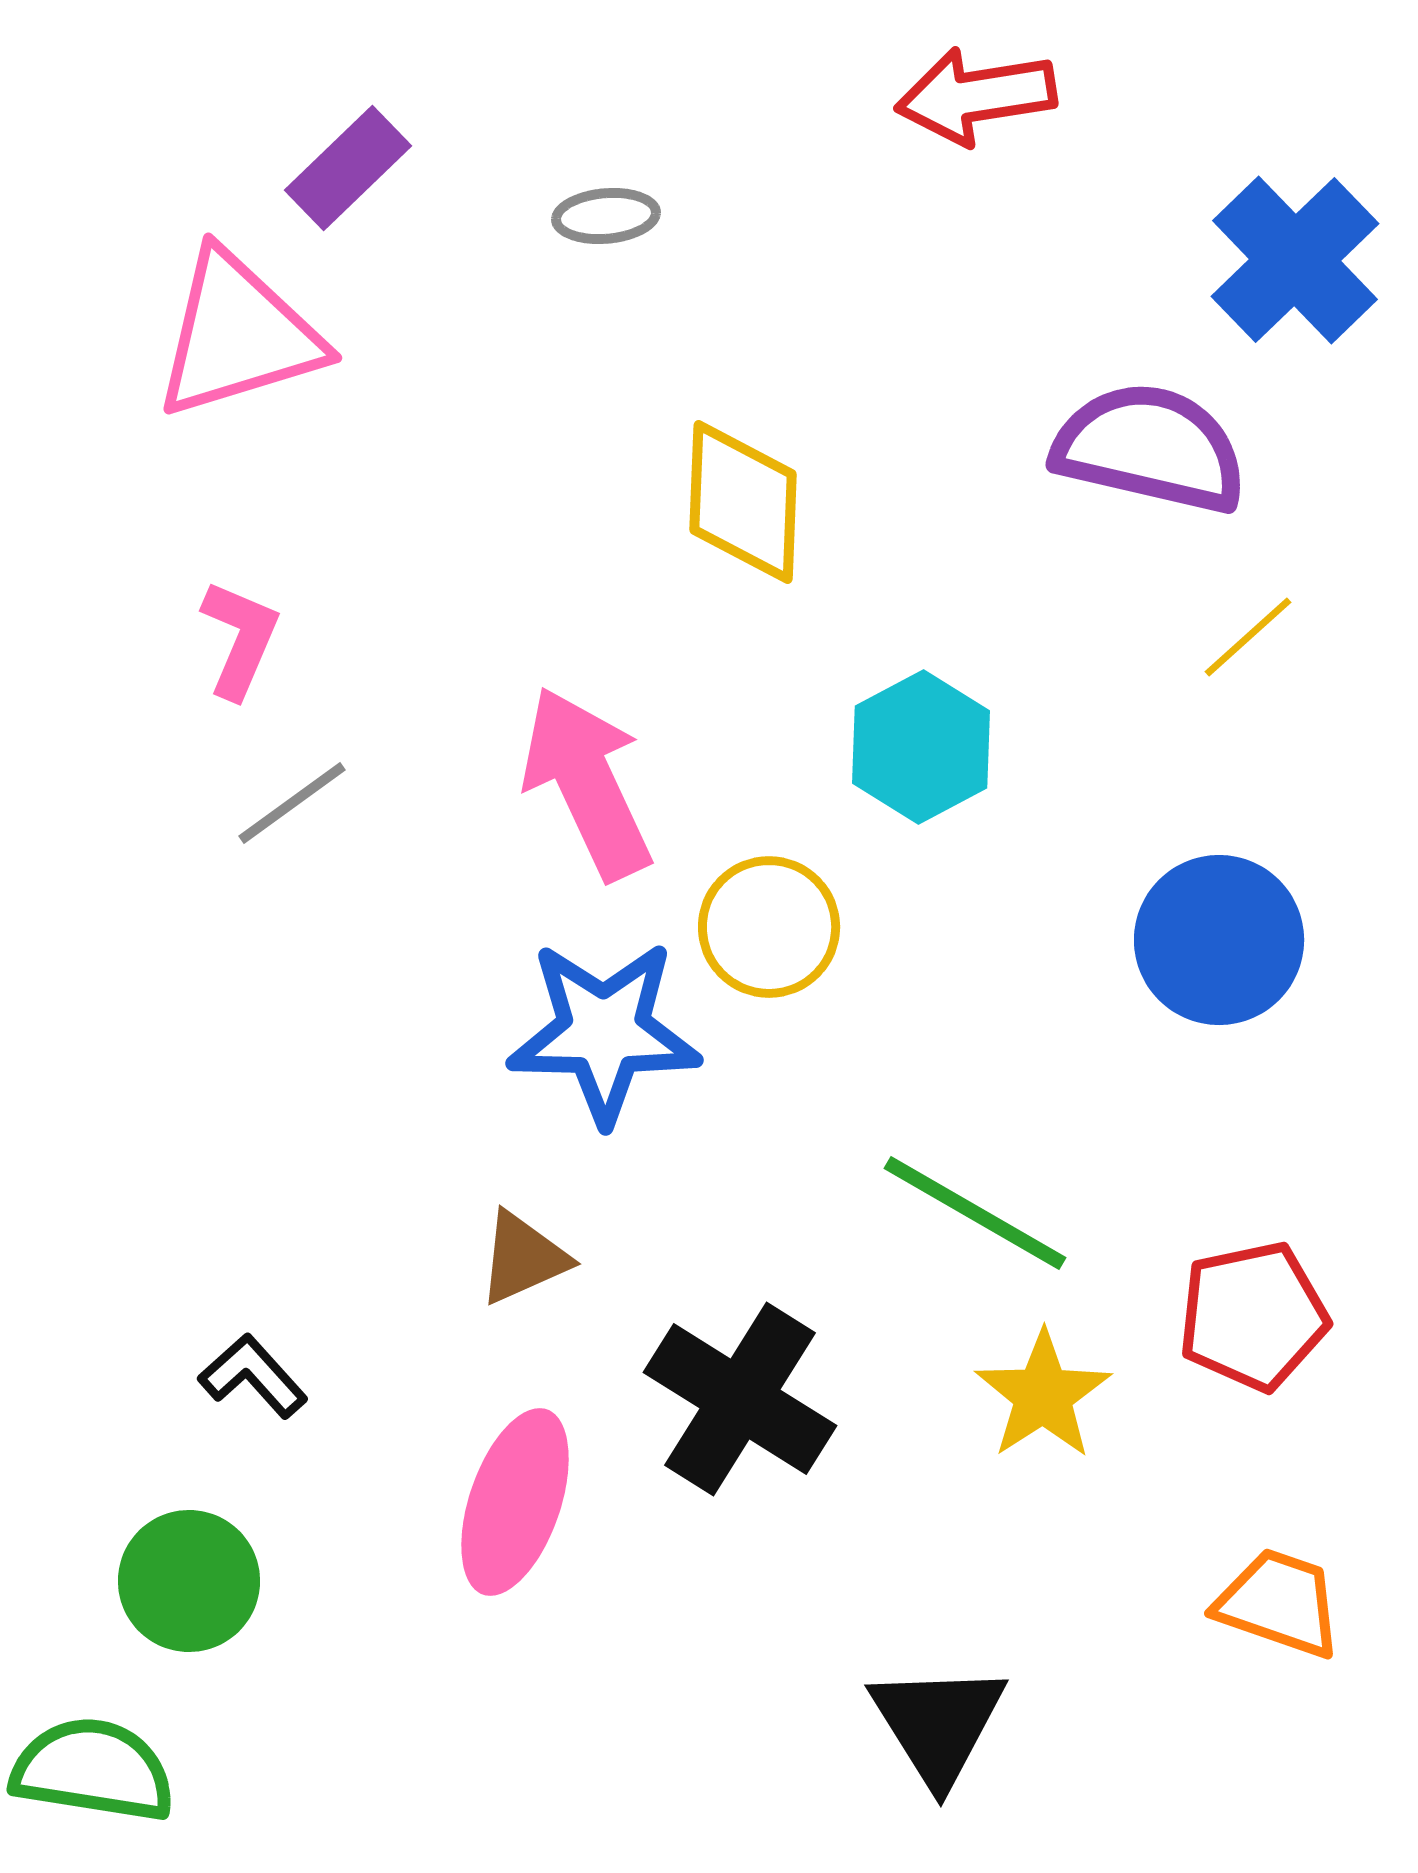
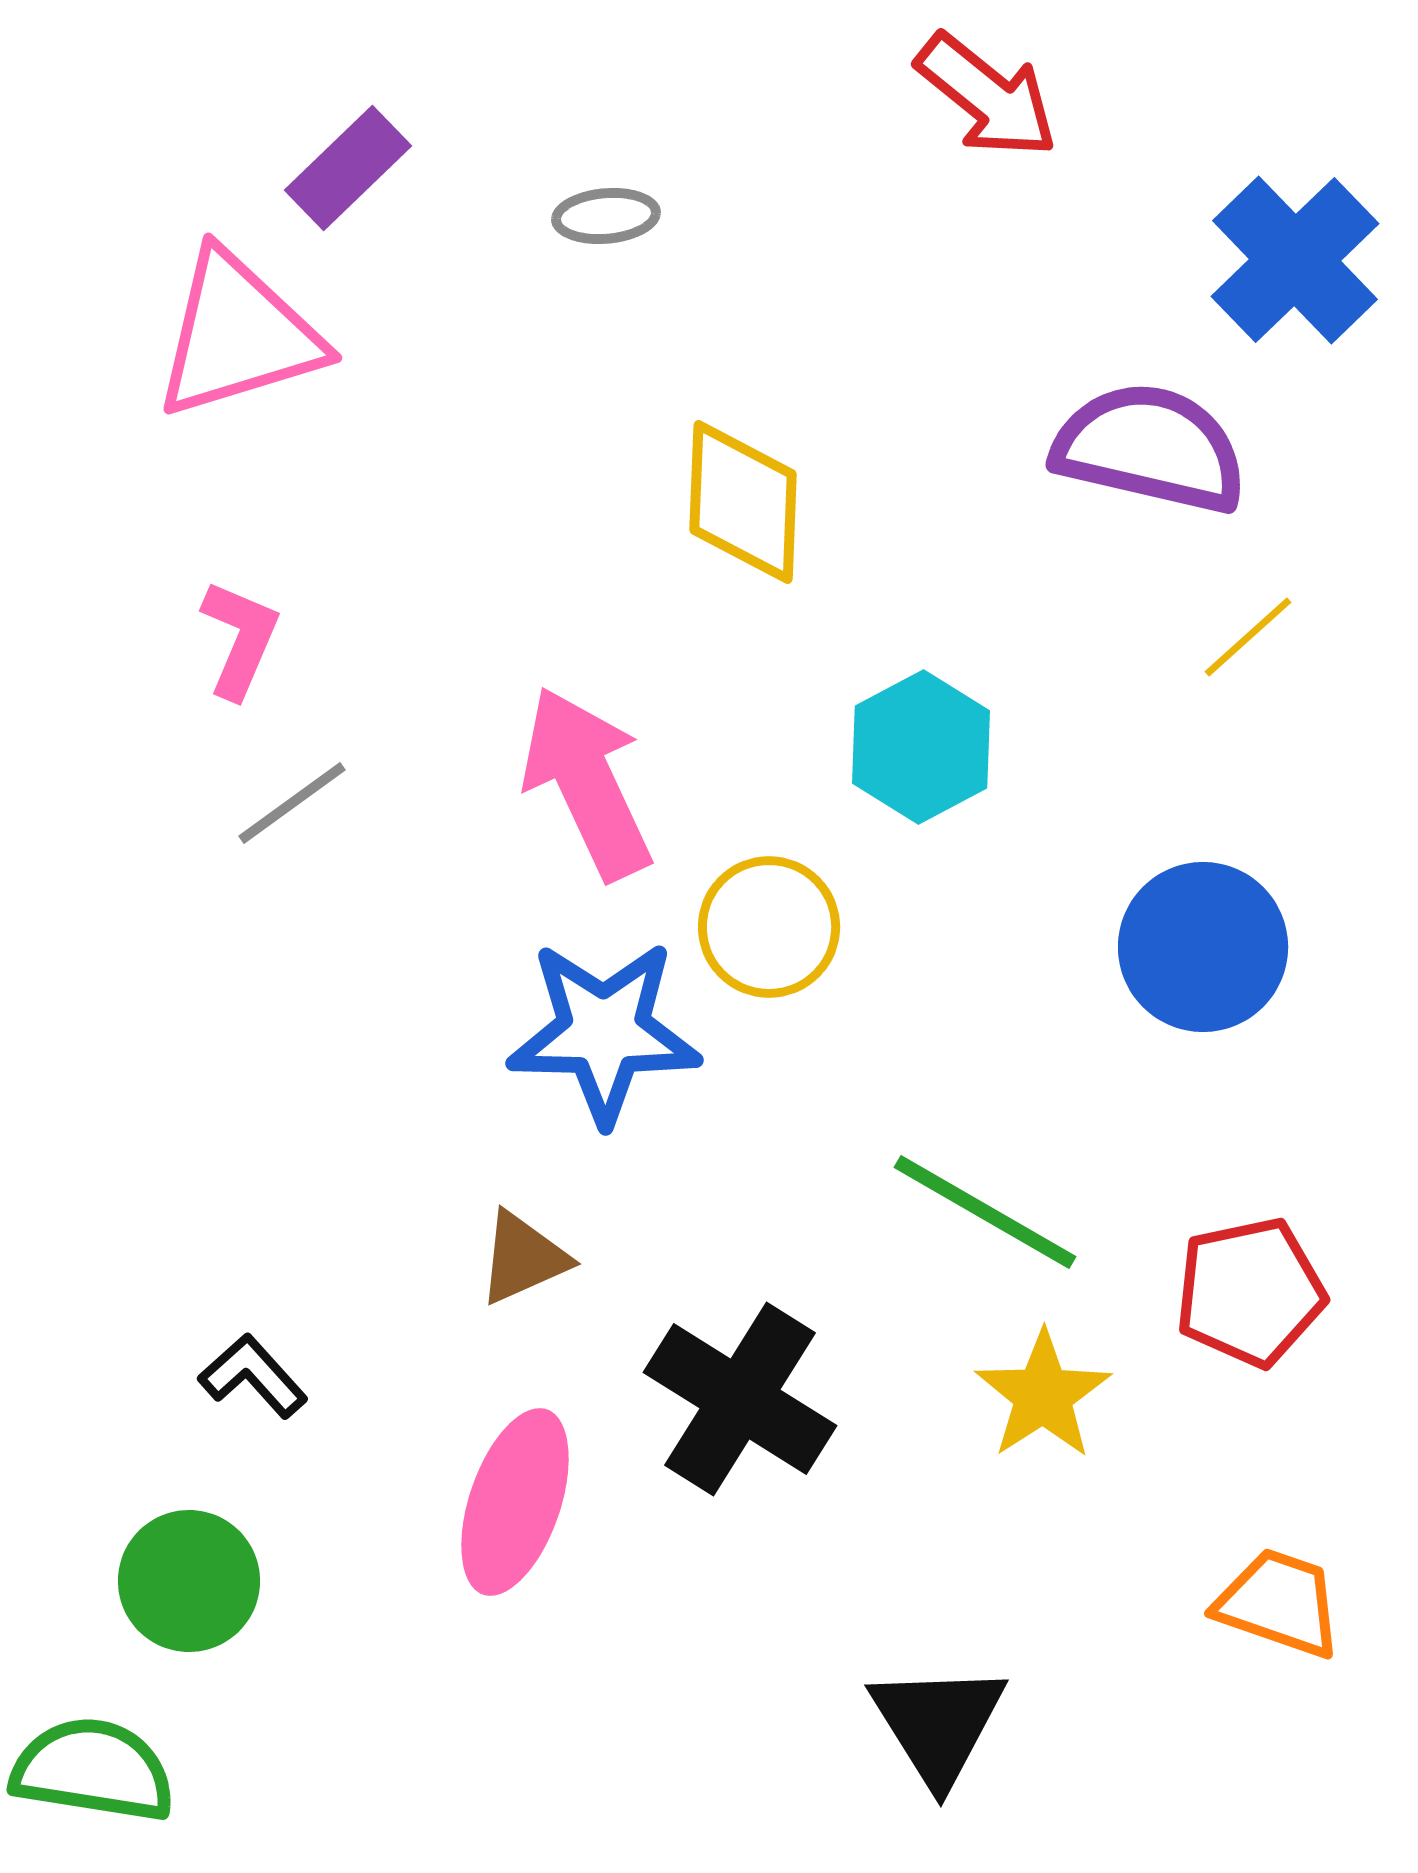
red arrow: moved 11 px right; rotated 132 degrees counterclockwise
blue circle: moved 16 px left, 7 px down
green line: moved 10 px right, 1 px up
red pentagon: moved 3 px left, 24 px up
